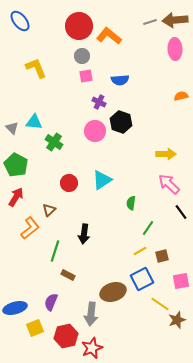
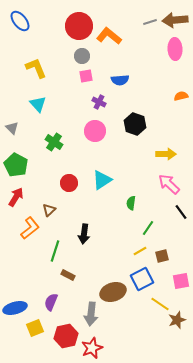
cyan triangle at (34, 122): moved 4 px right, 18 px up; rotated 42 degrees clockwise
black hexagon at (121, 122): moved 14 px right, 2 px down
